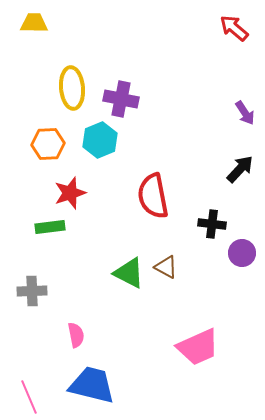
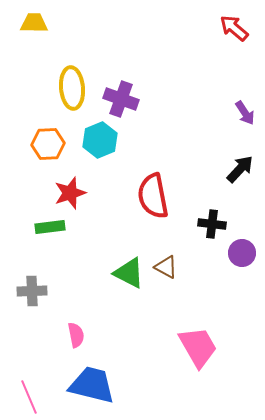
purple cross: rotated 8 degrees clockwise
pink trapezoid: rotated 96 degrees counterclockwise
